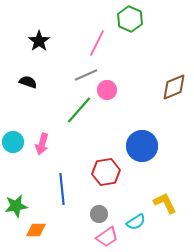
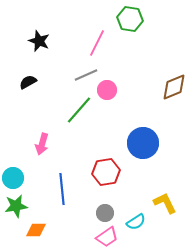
green hexagon: rotated 15 degrees counterclockwise
black star: rotated 15 degrees counterclockwise
black semicircle: rotated 48 degrees counterclockwise
cyan circle: moved 36 px down
blue circle: moved 1 px right, 3 px up
gray circle: moved 6 px right, 1 px up
